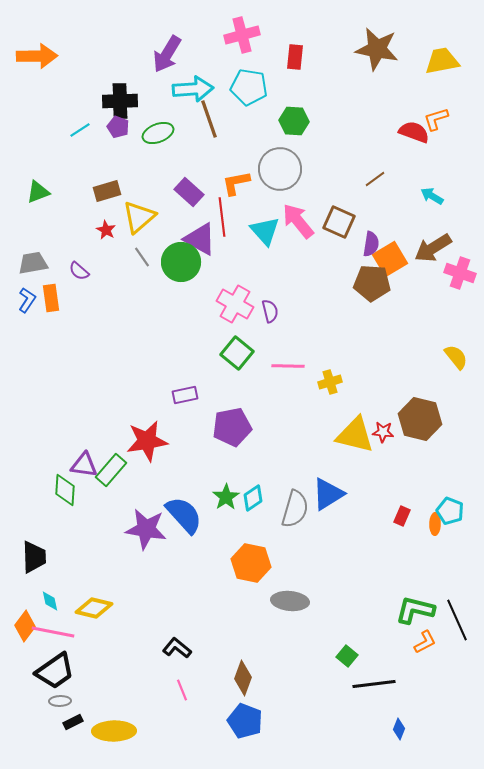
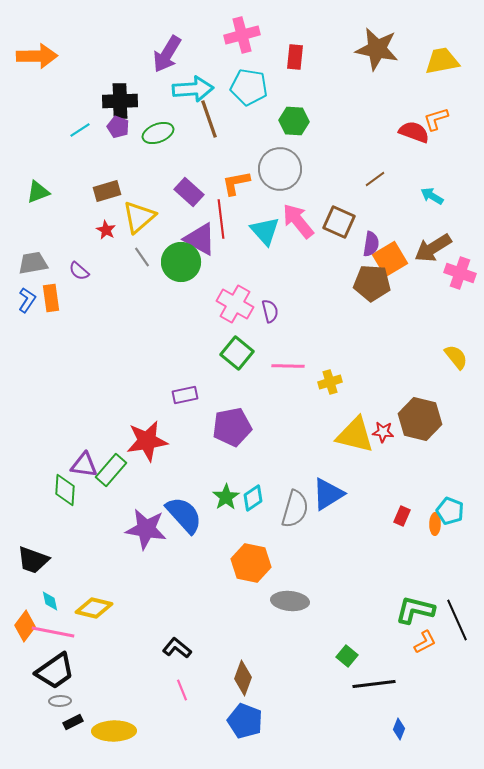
red line at (222, 217): moved 1 px left, 2 px down
black trapezoid at (34, 557): moved 1 px left, 3 px down; rotated 112 degrees clockwise
